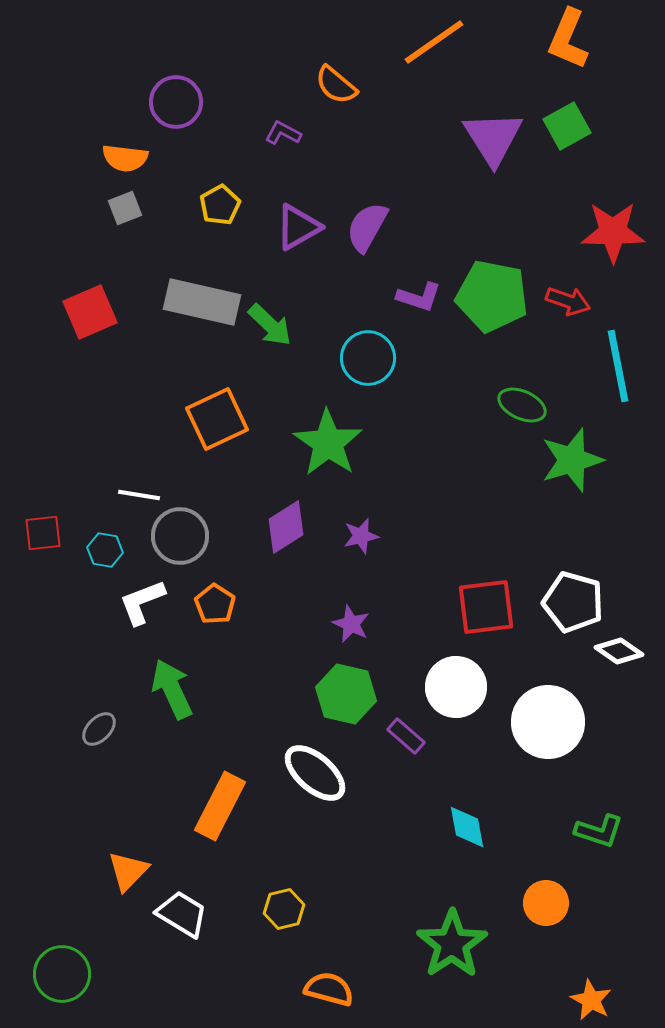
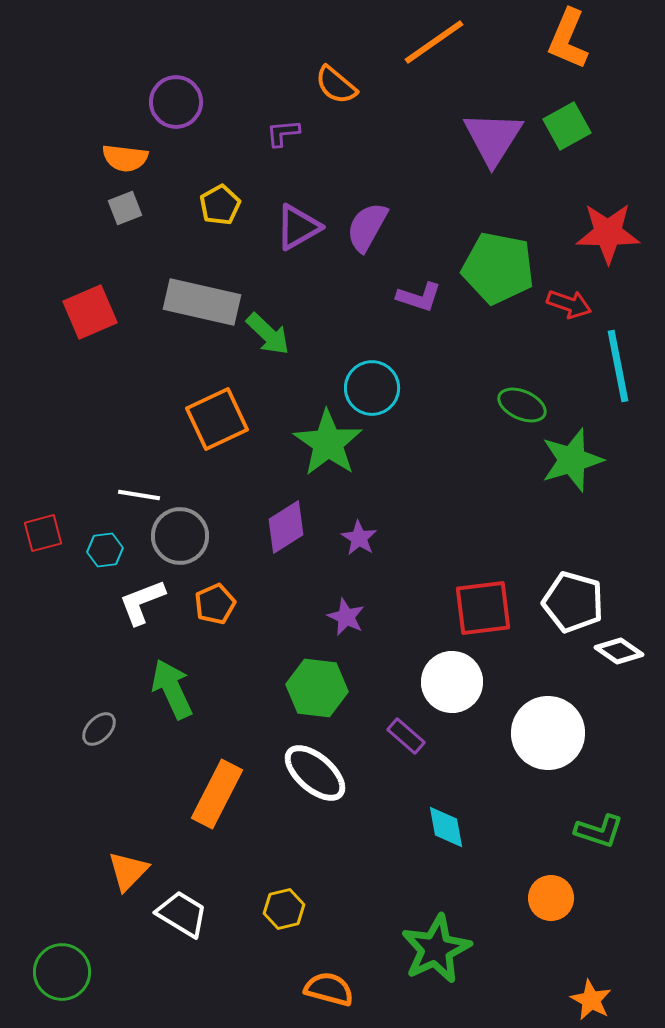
purple L-shape at (283, 133): rotated 33 degrees counterclockwise
purple triangle at (493, 138): rotated 4 degrees clockwise
red star at (613, 232): moved 5 px left, 1 px down
green pentagon at (492, 296): moved 6 px right, 28 px up
red arrow at (568, 301): moved 1 px right, 3 px down
green arrow at (270, 325): moved 2 px left, 9 px down
cyan circle at (368, 358): moved 4 px right, 30 px down
red square at (43, 533): rotated 9 degrees counterclockwise
purple star at (361, 536): moved 2 px left, 2 px down; rotated 27 degrees counterclockwise
cyan hexagon at (105, 550): rotated 16 degrees counterclockwise
orange pentagon at (215, 604): rotated 15 degrees clockwise
red square at (486, 607): moved 3 px left, 1 px down
purple star at (351, 624): moved 5 px left, 7 px up
white circle at (456, 687): moved 4 px left, 5 px up
green hexagon at (346, 694): moved 29 px left, 6 px up; rotated 6 degrees counterclockwise
white circle at (548, 722): moved 11 px down
orange rectangle at (220, 806): moved 3 px left, 12 px up
cyan diamond at (467, 827): moved 21 px left
orange circle at (546, 903): moved 5 px right, 5 px up
green star at (452, 944): moved 16 px left, 5 px down; rotated 8 degrees clockwise
green circle at (62, 974): moved 2 px up
